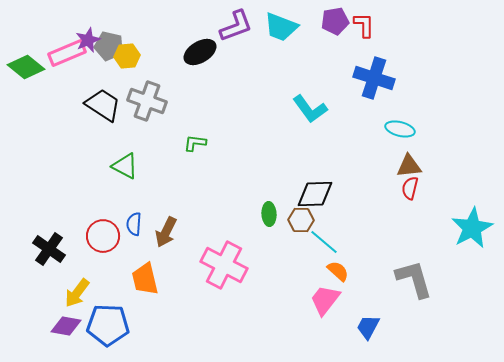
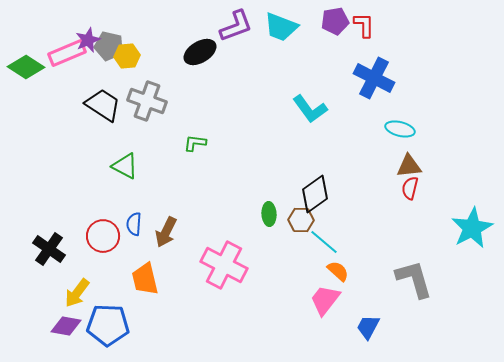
green diamond: rotated 6 degrees counterclockwise
blue cross: rotated 9 degrees clockwise
black diamond: rotated 33 degrees counterclockwise
